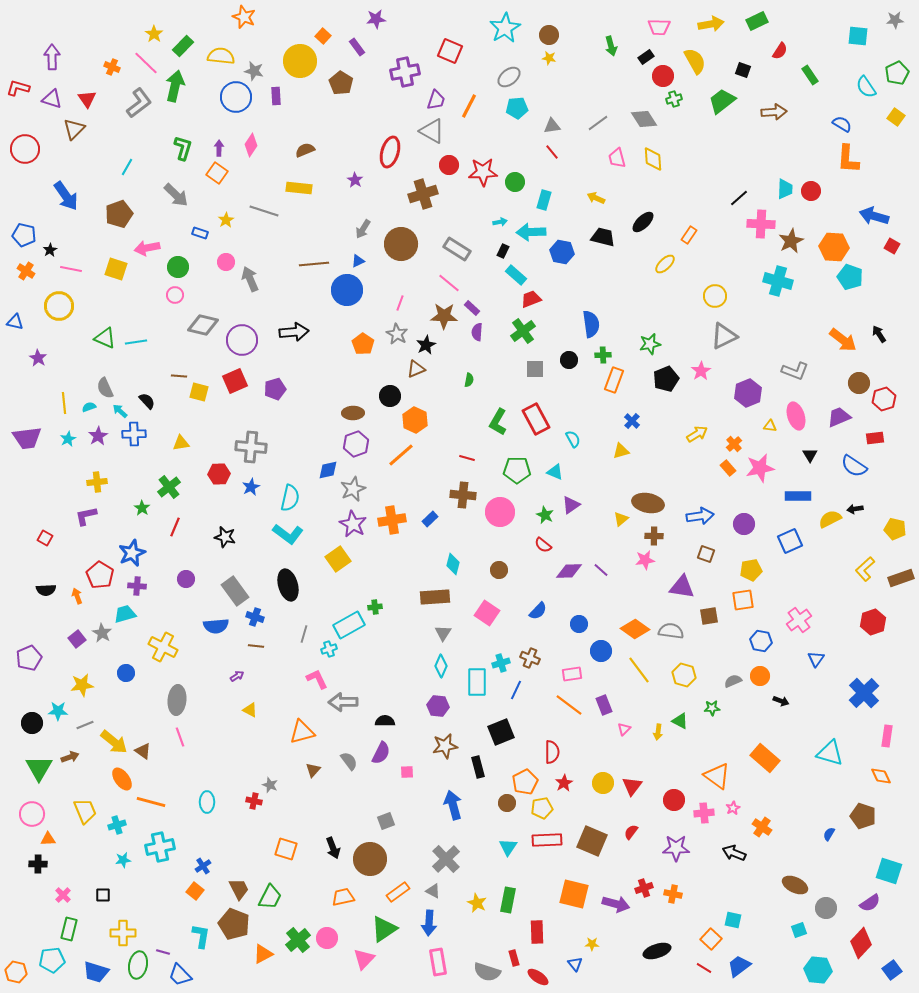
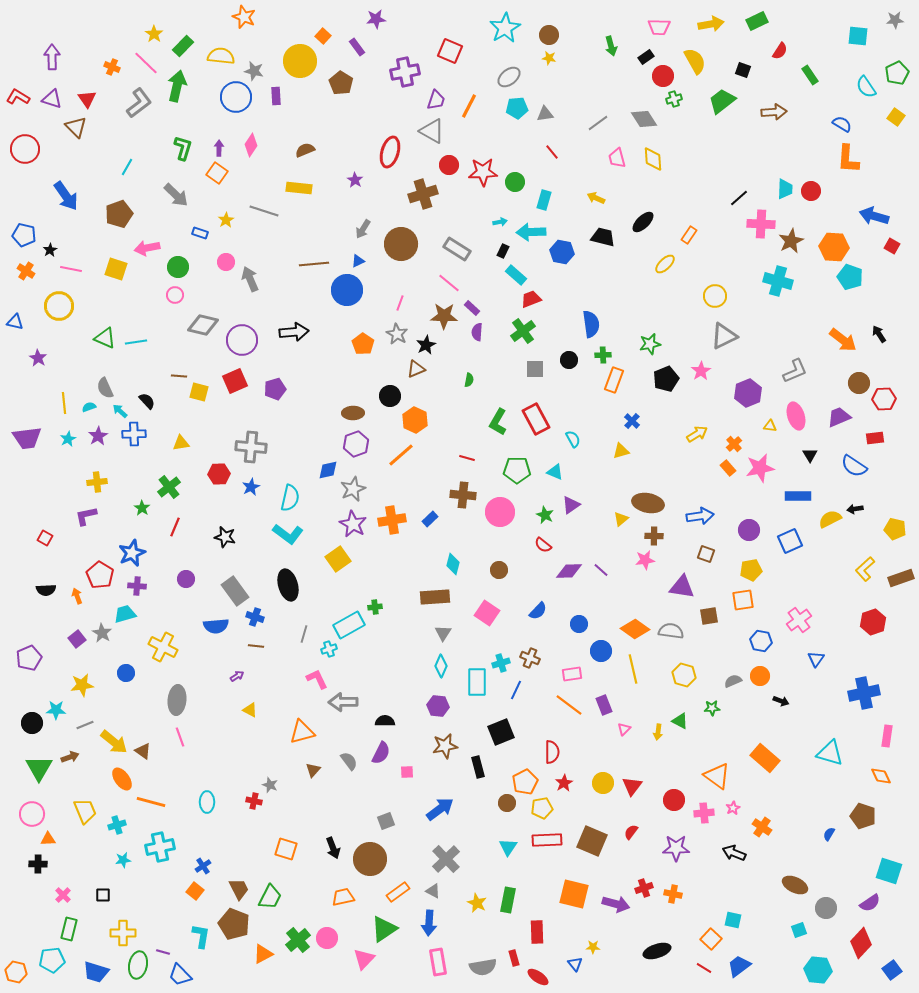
green arrow at (175, 86): moved 2 px right
red L-shape at (18, 88): moved 9 px down; rotated 15 degrees clockwise
gray triangle at (552, 126): moved 7 px left, 12 px up
brown triangle at (74, 129): moved 2 px right, 2 px up; rotated 30 degrees counterclockwise
gray L-shape at (795, 371): rotated 44 degrees counterclockwise
red hexagon at (884, 399): rotated 15 degrees clockwise
purple circle at (744, 524): moved 5 px right, 6 px down
yellow line at (639, 670): moved 6 px left, 1 px up; rotated 24 degrees clockwise
blue cross at (864, 693): rotated 32 degrees clockwise
cyan star at (58, 711): moved 2 px left, 1 px up
blue arrow at (453, 805): moved 13 px left, 4 px down; rotated 68 degrees clockwise
yellow star at (592, 944): moved 1 px right, 3 px down
gray semicircle at (487, 972): moved 4 px left, 5 px up; rotated 28 degrees counterclockwise
